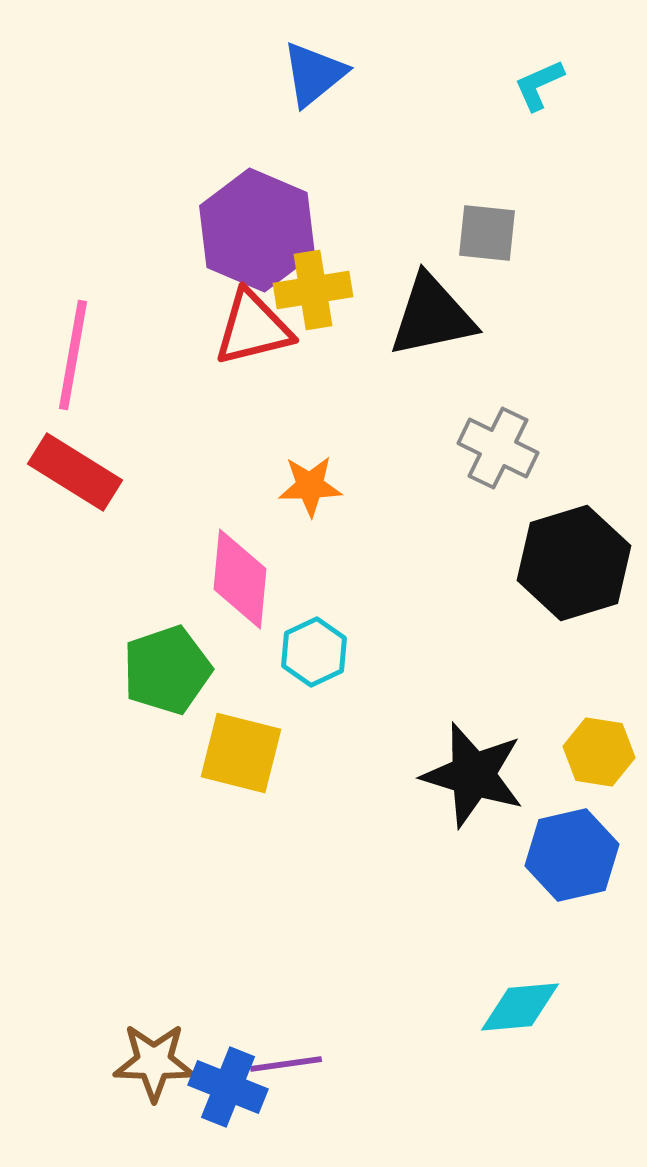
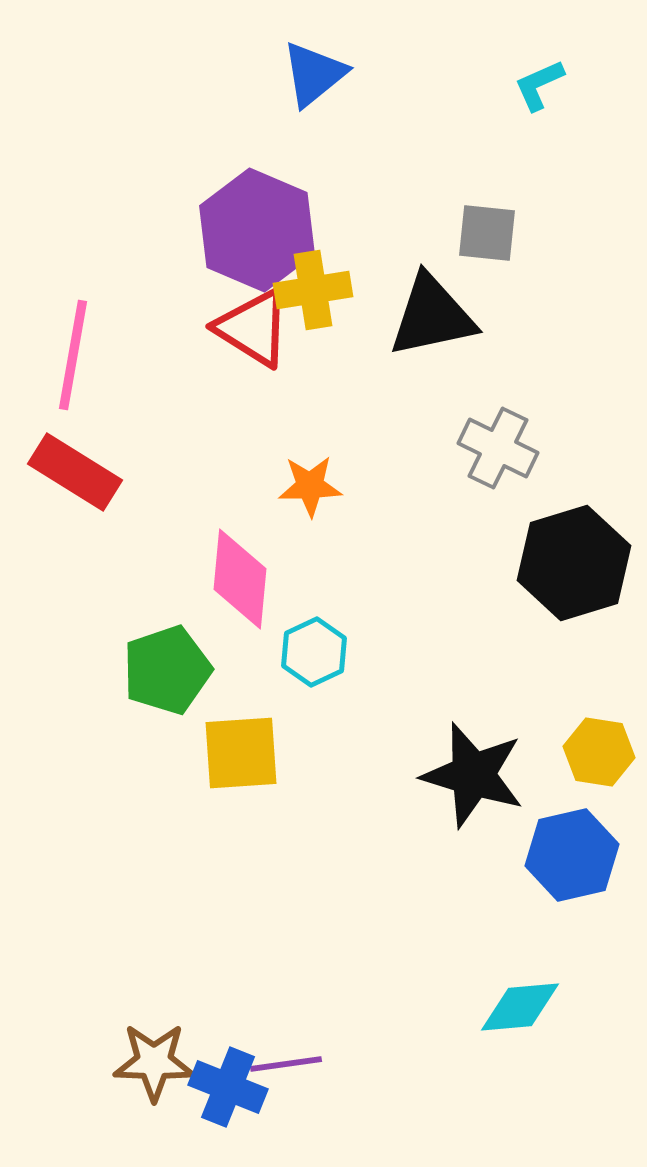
red triangle: rotated 46 degrees clockwise
yellow square: rotated 18 degrees counterclockwise
